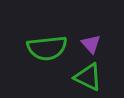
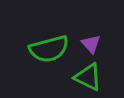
green semicircle: moved 2 px right, 1 px down; rotated 9 degrees counterclockwise
